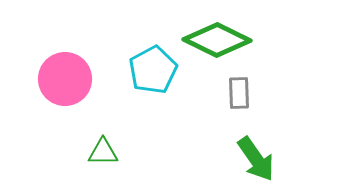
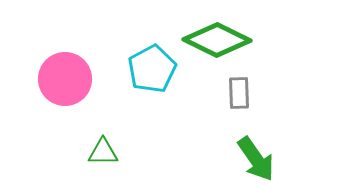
cyan pentagon: moved 1 px left, 1 px up
